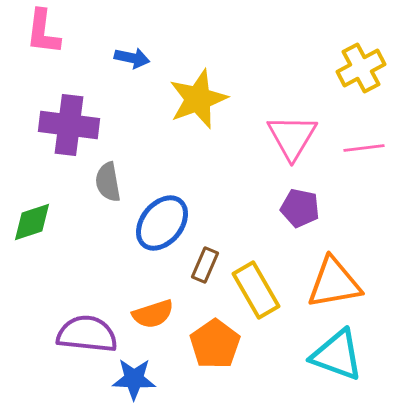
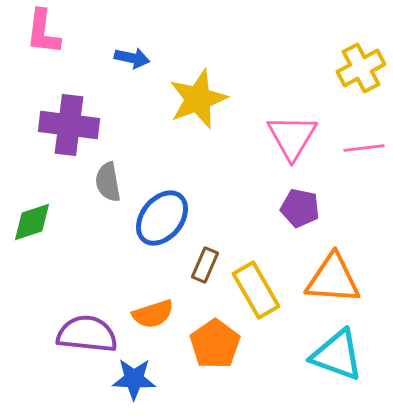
blue ellipse: moved 5 px up
orange triangle: moved 1 px left, 4 px up; rotated 14 degrees clockwise
